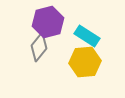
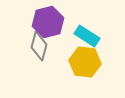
gray diamond: moved 1 px up; rotated 24 degrees counterclockwise
yellow hexagon: rotated 12 degrees clockwise
